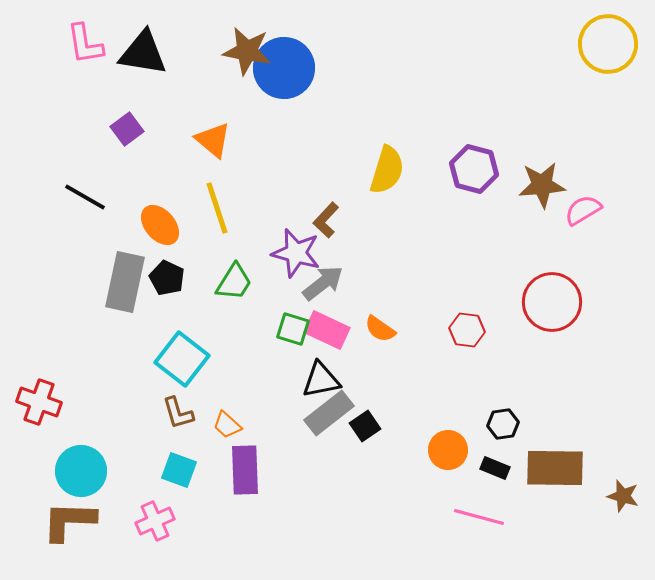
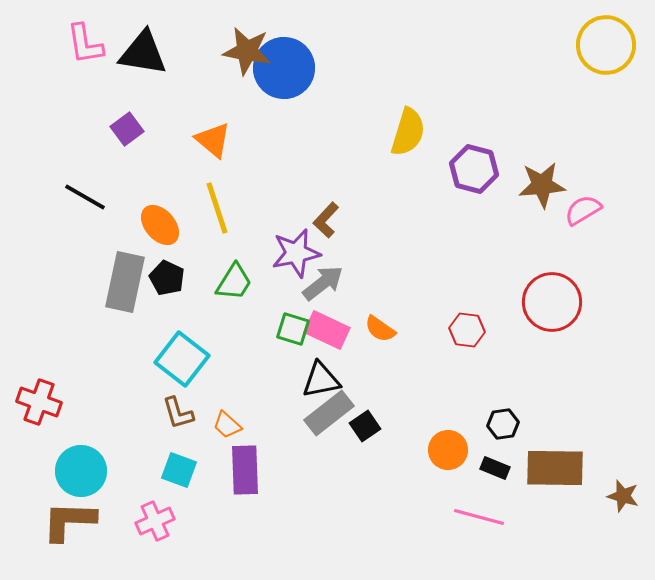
yellow circle at (608, 44): moved 2 px left, 1 px down
yellow semicircle at (387, 170): moved 21 px right, 38 px up
purple star at (296, 253): rotated 27 degrees counterclockwise
